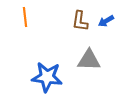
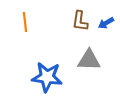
orange line: moved 5 px down
blue arrow: moved 2 px down
